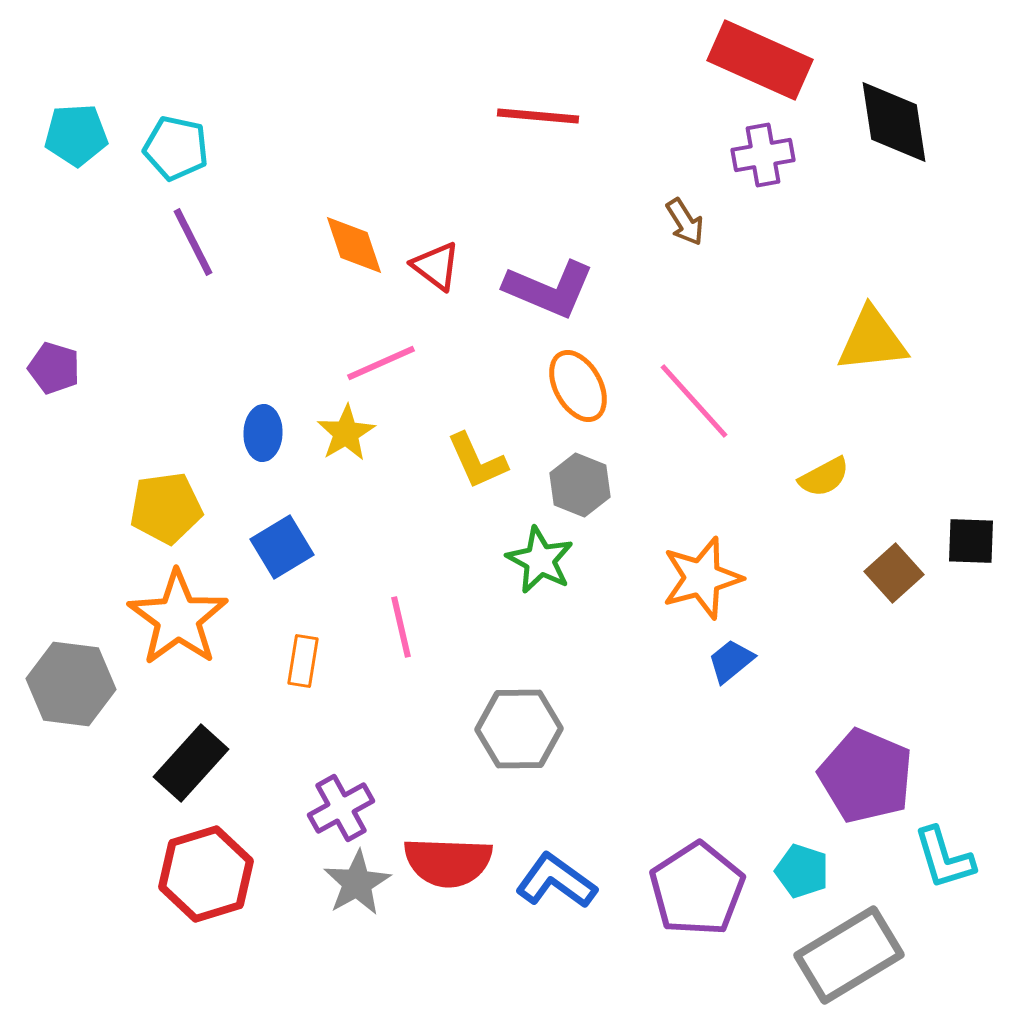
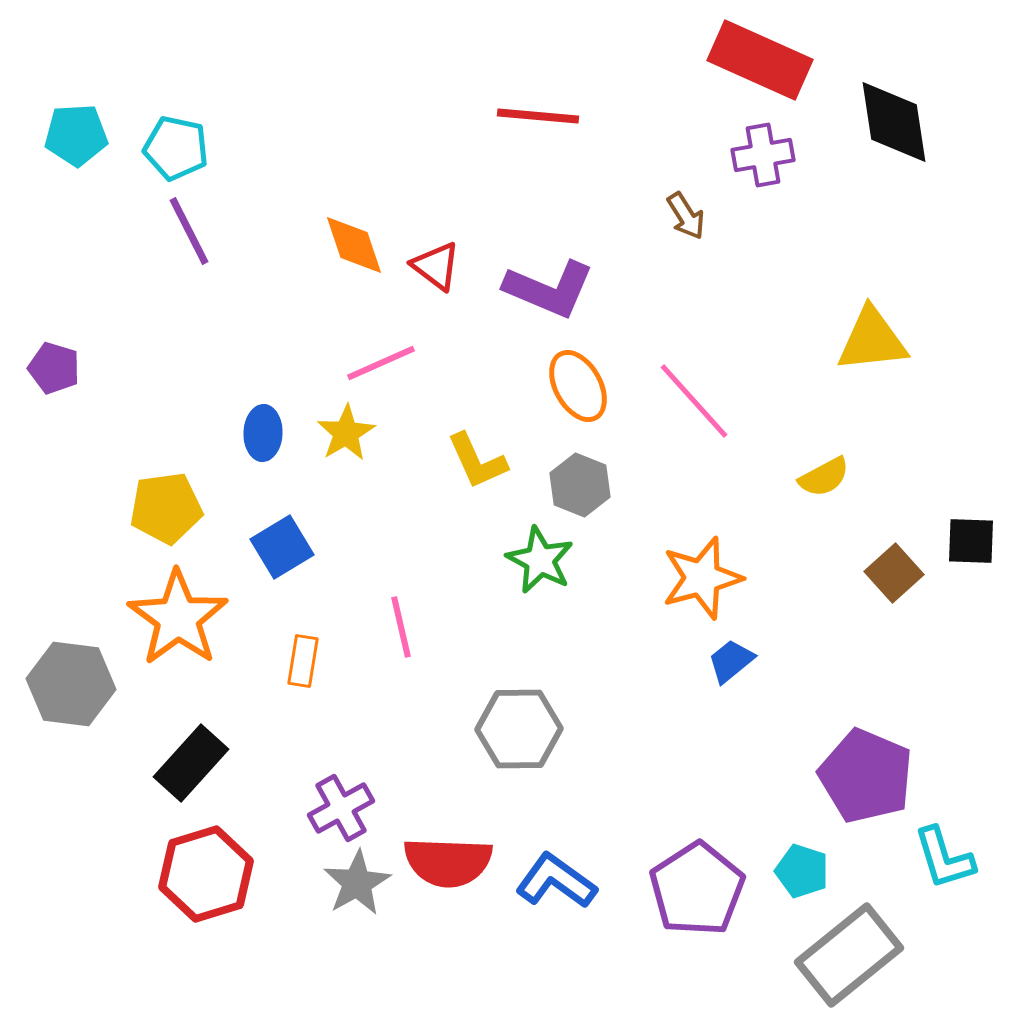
brown arrow at (685, 222): moved 1 px right, 6 px up
purple line at (193, 242): moved 4 px left, 11 px up
gray rectangle at (849, 955): rotated 8 degrees counterclockwise
